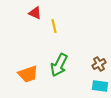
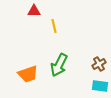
red triangle: moved 1 px left, 2 px up; rotated 24 degrees counterclockwise
